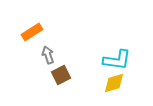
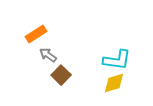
orange rectangle: moved 4 px right, 2 px down
gray arrow: rotated 36 degrees counterclockwise
brown square: rotated 18 degrees counterclockwise
